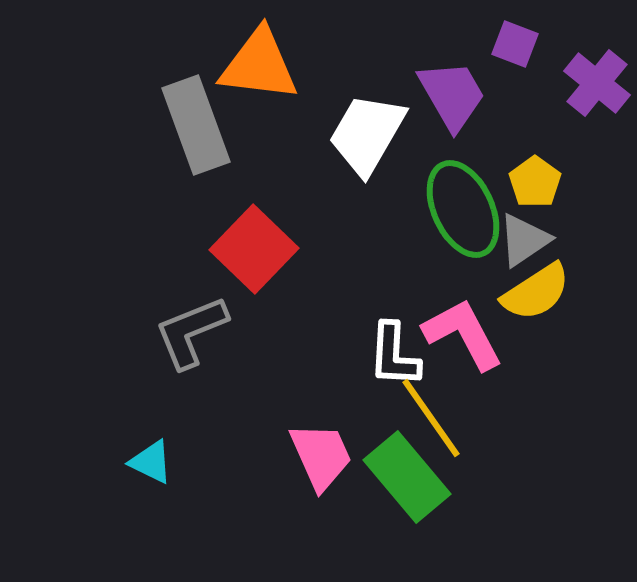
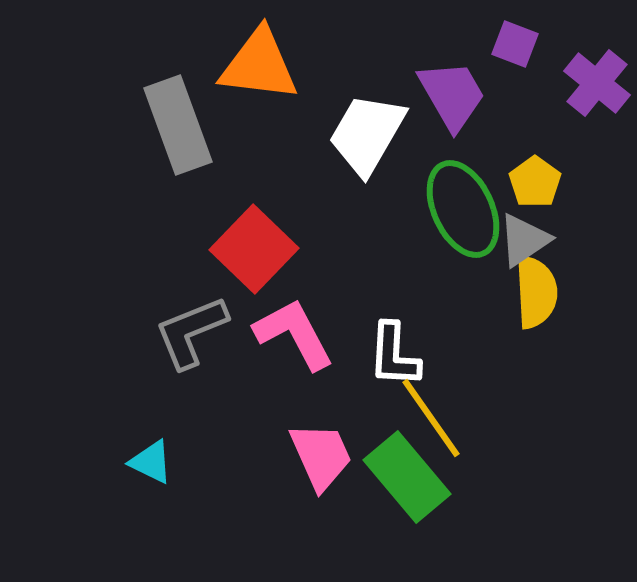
gray rectangle: moved 18 px left
yellow semicircle: rotated 60 degrees counterclockwise
pink L-shape: moved 169 px left
